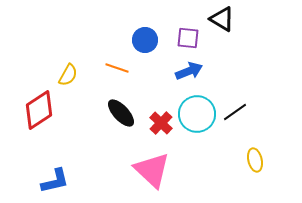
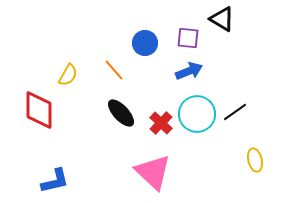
blue circle: moved 3 px down
orange line: moved 3 px left, 2 px down; rotated 30 degrees clockwise
red diamond: rotated 57 degrees counterclockwise
pink triangle: moved 1 px right, 2 px down
